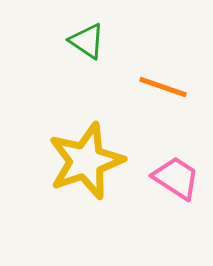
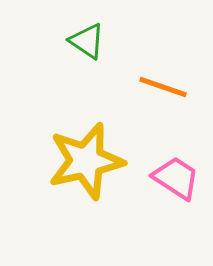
yellow star: rotated 6 degrees clockwise
